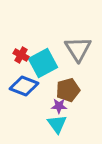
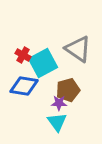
gray triangle: rotated 24 degrees counterclockwise
red cross: moved 2 px right
blue diamond: rotated 12 degrees counterclockwise
purple star: moved 3 px up
cyan triangle: moved 2 px up
